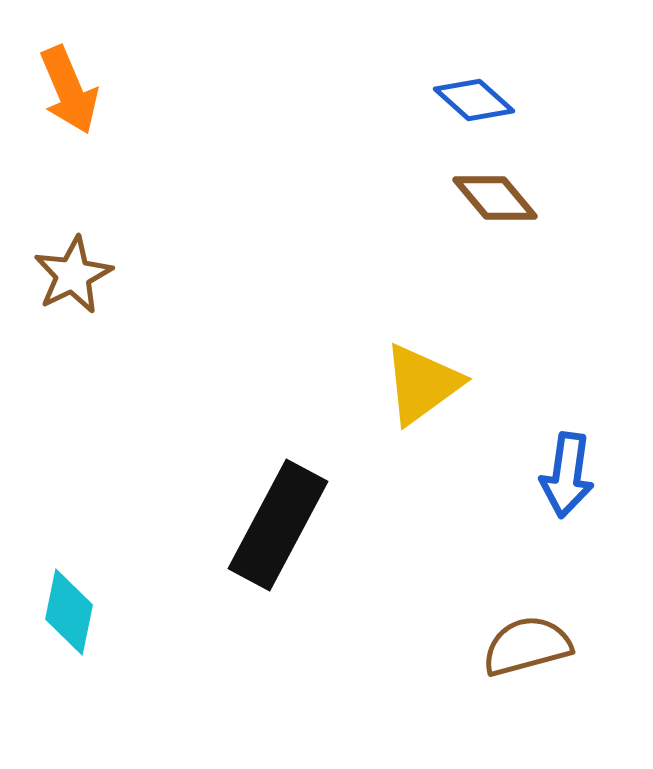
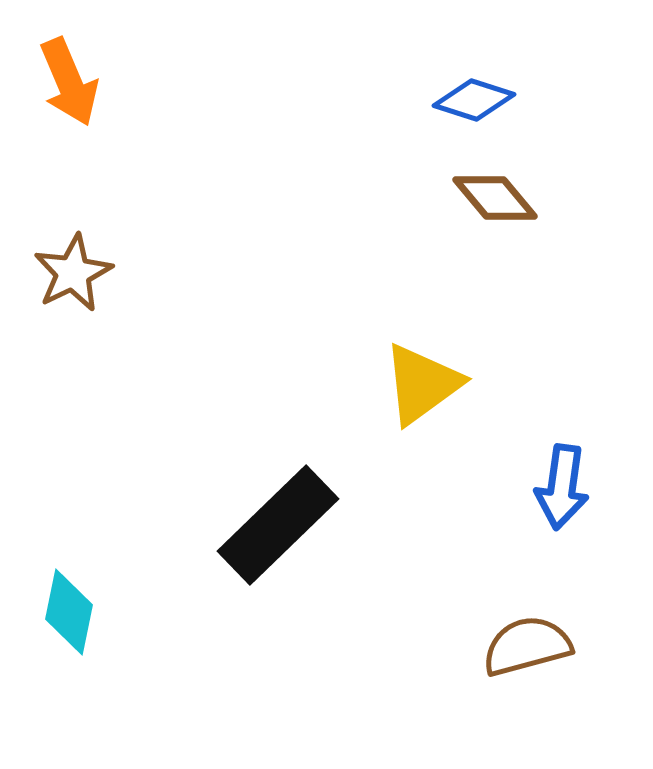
orange arrow: moved 8 px up
blue diamond: rotated 24 degrees counterclockwise
brown star: moved 2 px up
blue arrow: moved 5 px left, 12 px down
black rectangle: rotated 18 degrees clockwise
